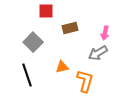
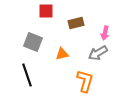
brown rectangle: moved 6 px right, 5 px up
gray square: rotated 24 degrees counterclockwise
orange triangle: moved 13 px up
